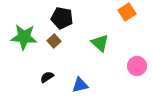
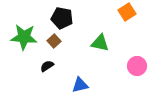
green triangle: rotated 30 degrees counterclockwise
black semicircle: moved 11 px up
